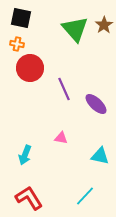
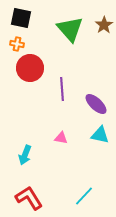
green triangle: moved 5 px left
purple line: moved 2 px left; rotated 20 degrees clockwise
cyan triangle: moved 21 px up
cyan line: moved 1 px left
